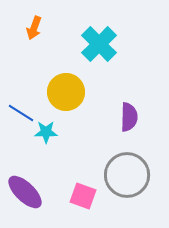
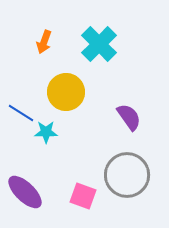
orange arrow: moved 10 px right, 14 px down
purple semicircle: rotated 36 degrees counterclockwise
